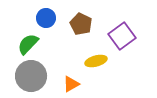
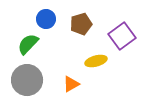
blue circle: moved 1 px down
brown pentagon: rotated 30 degrees clockwise
gray circle: moved 4 px left, 4 px down
